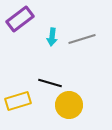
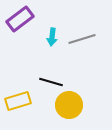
black line: moved 1 px right, 1 px up
